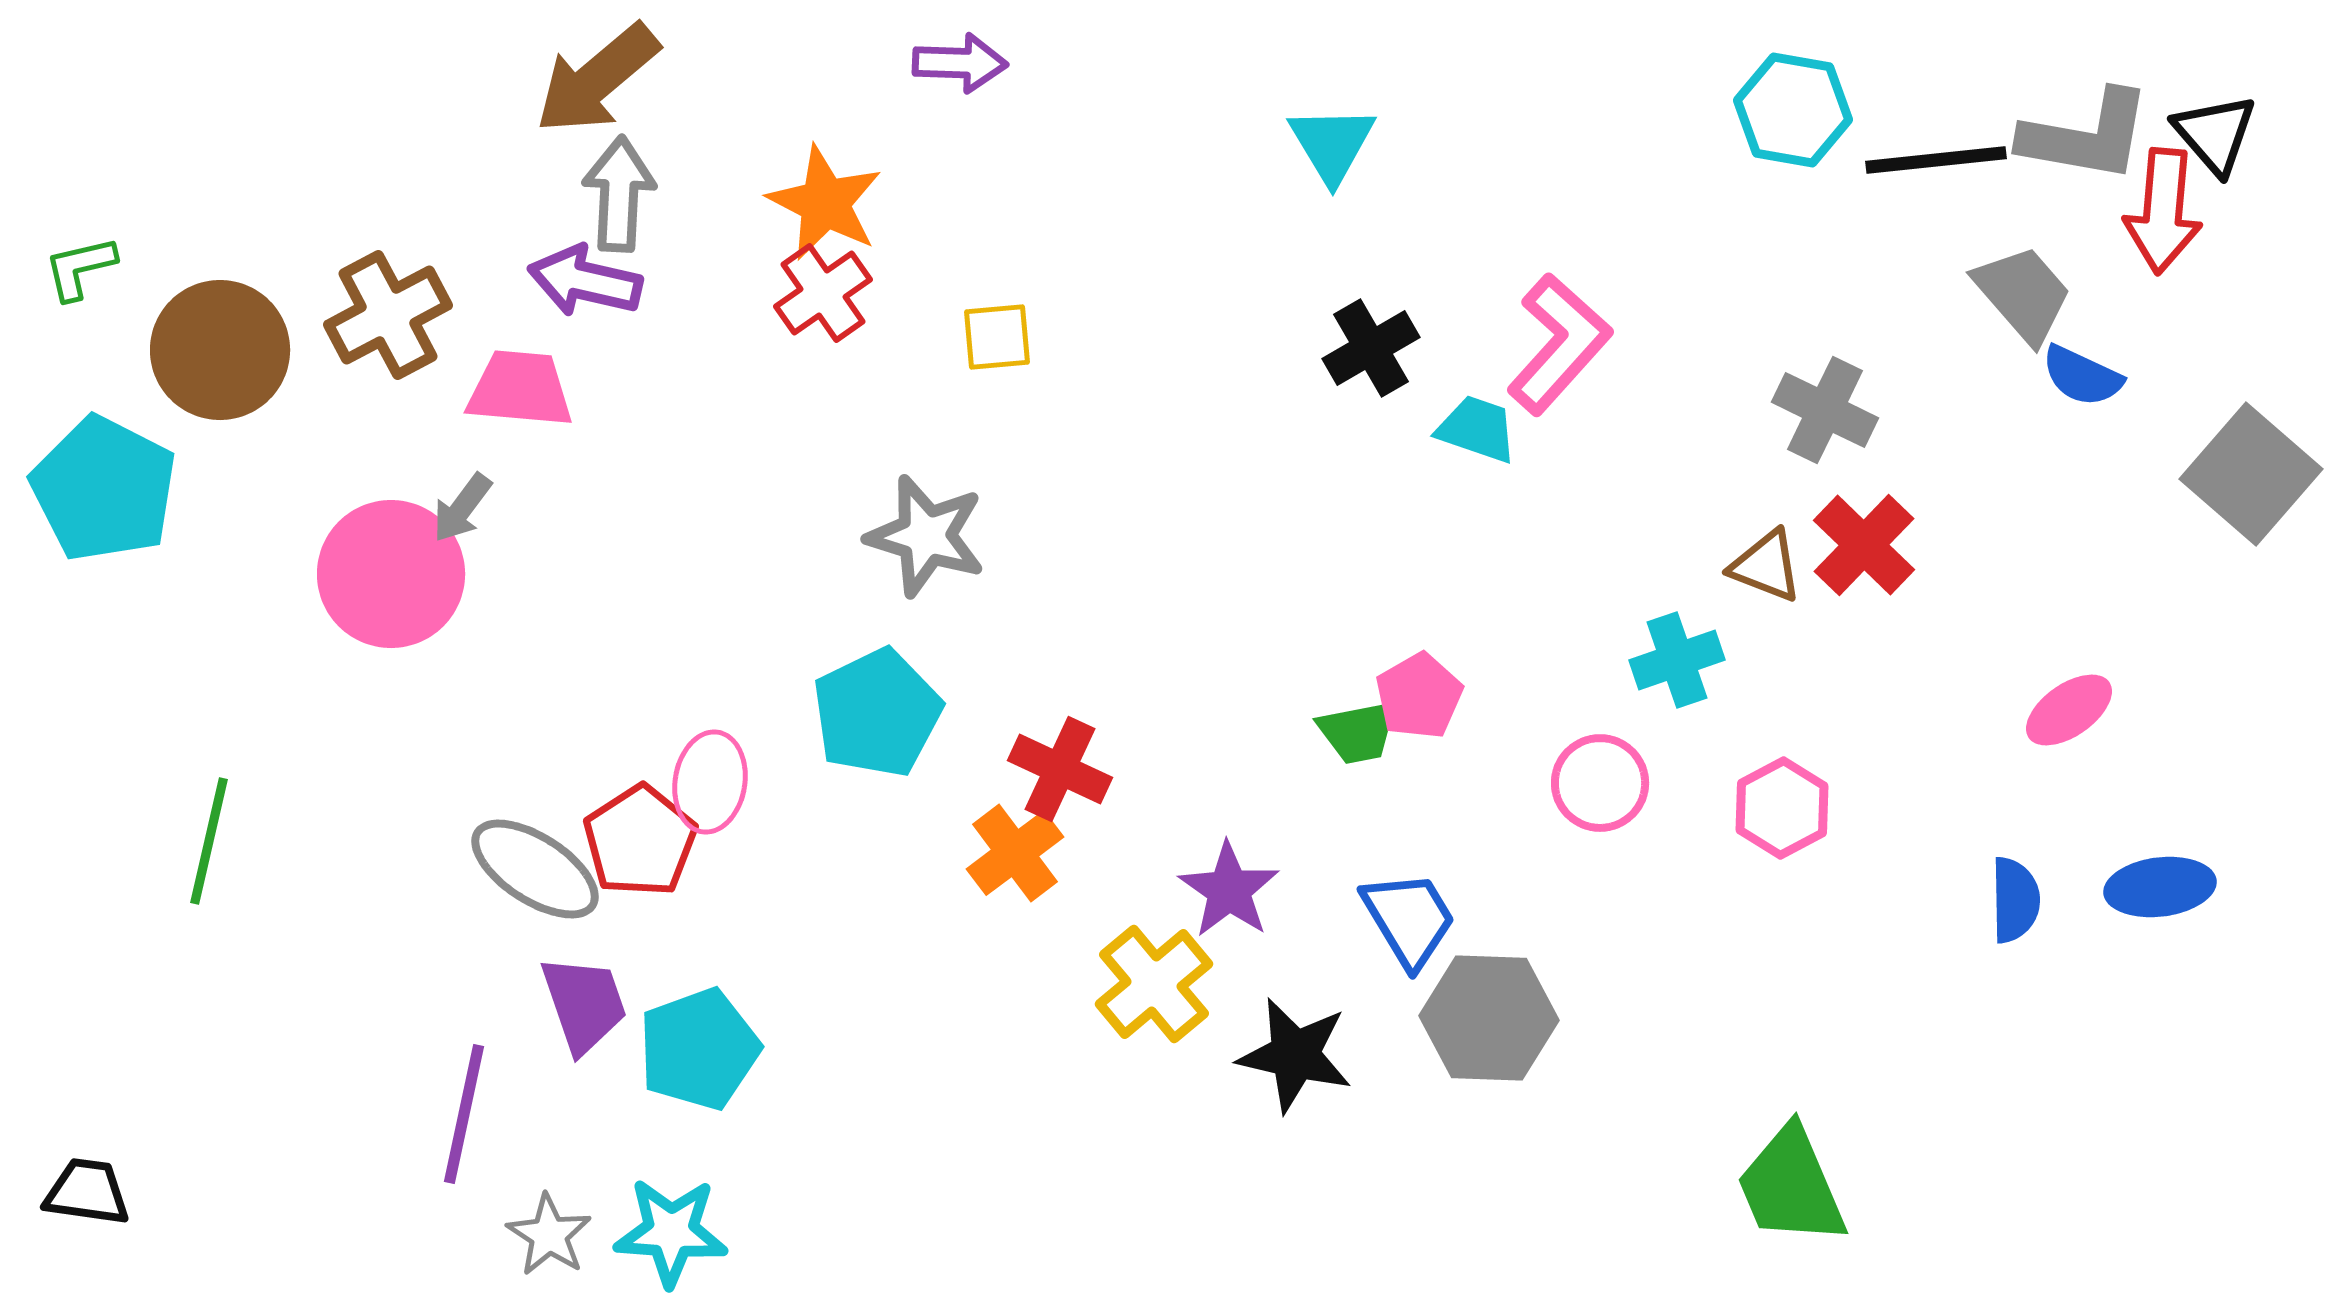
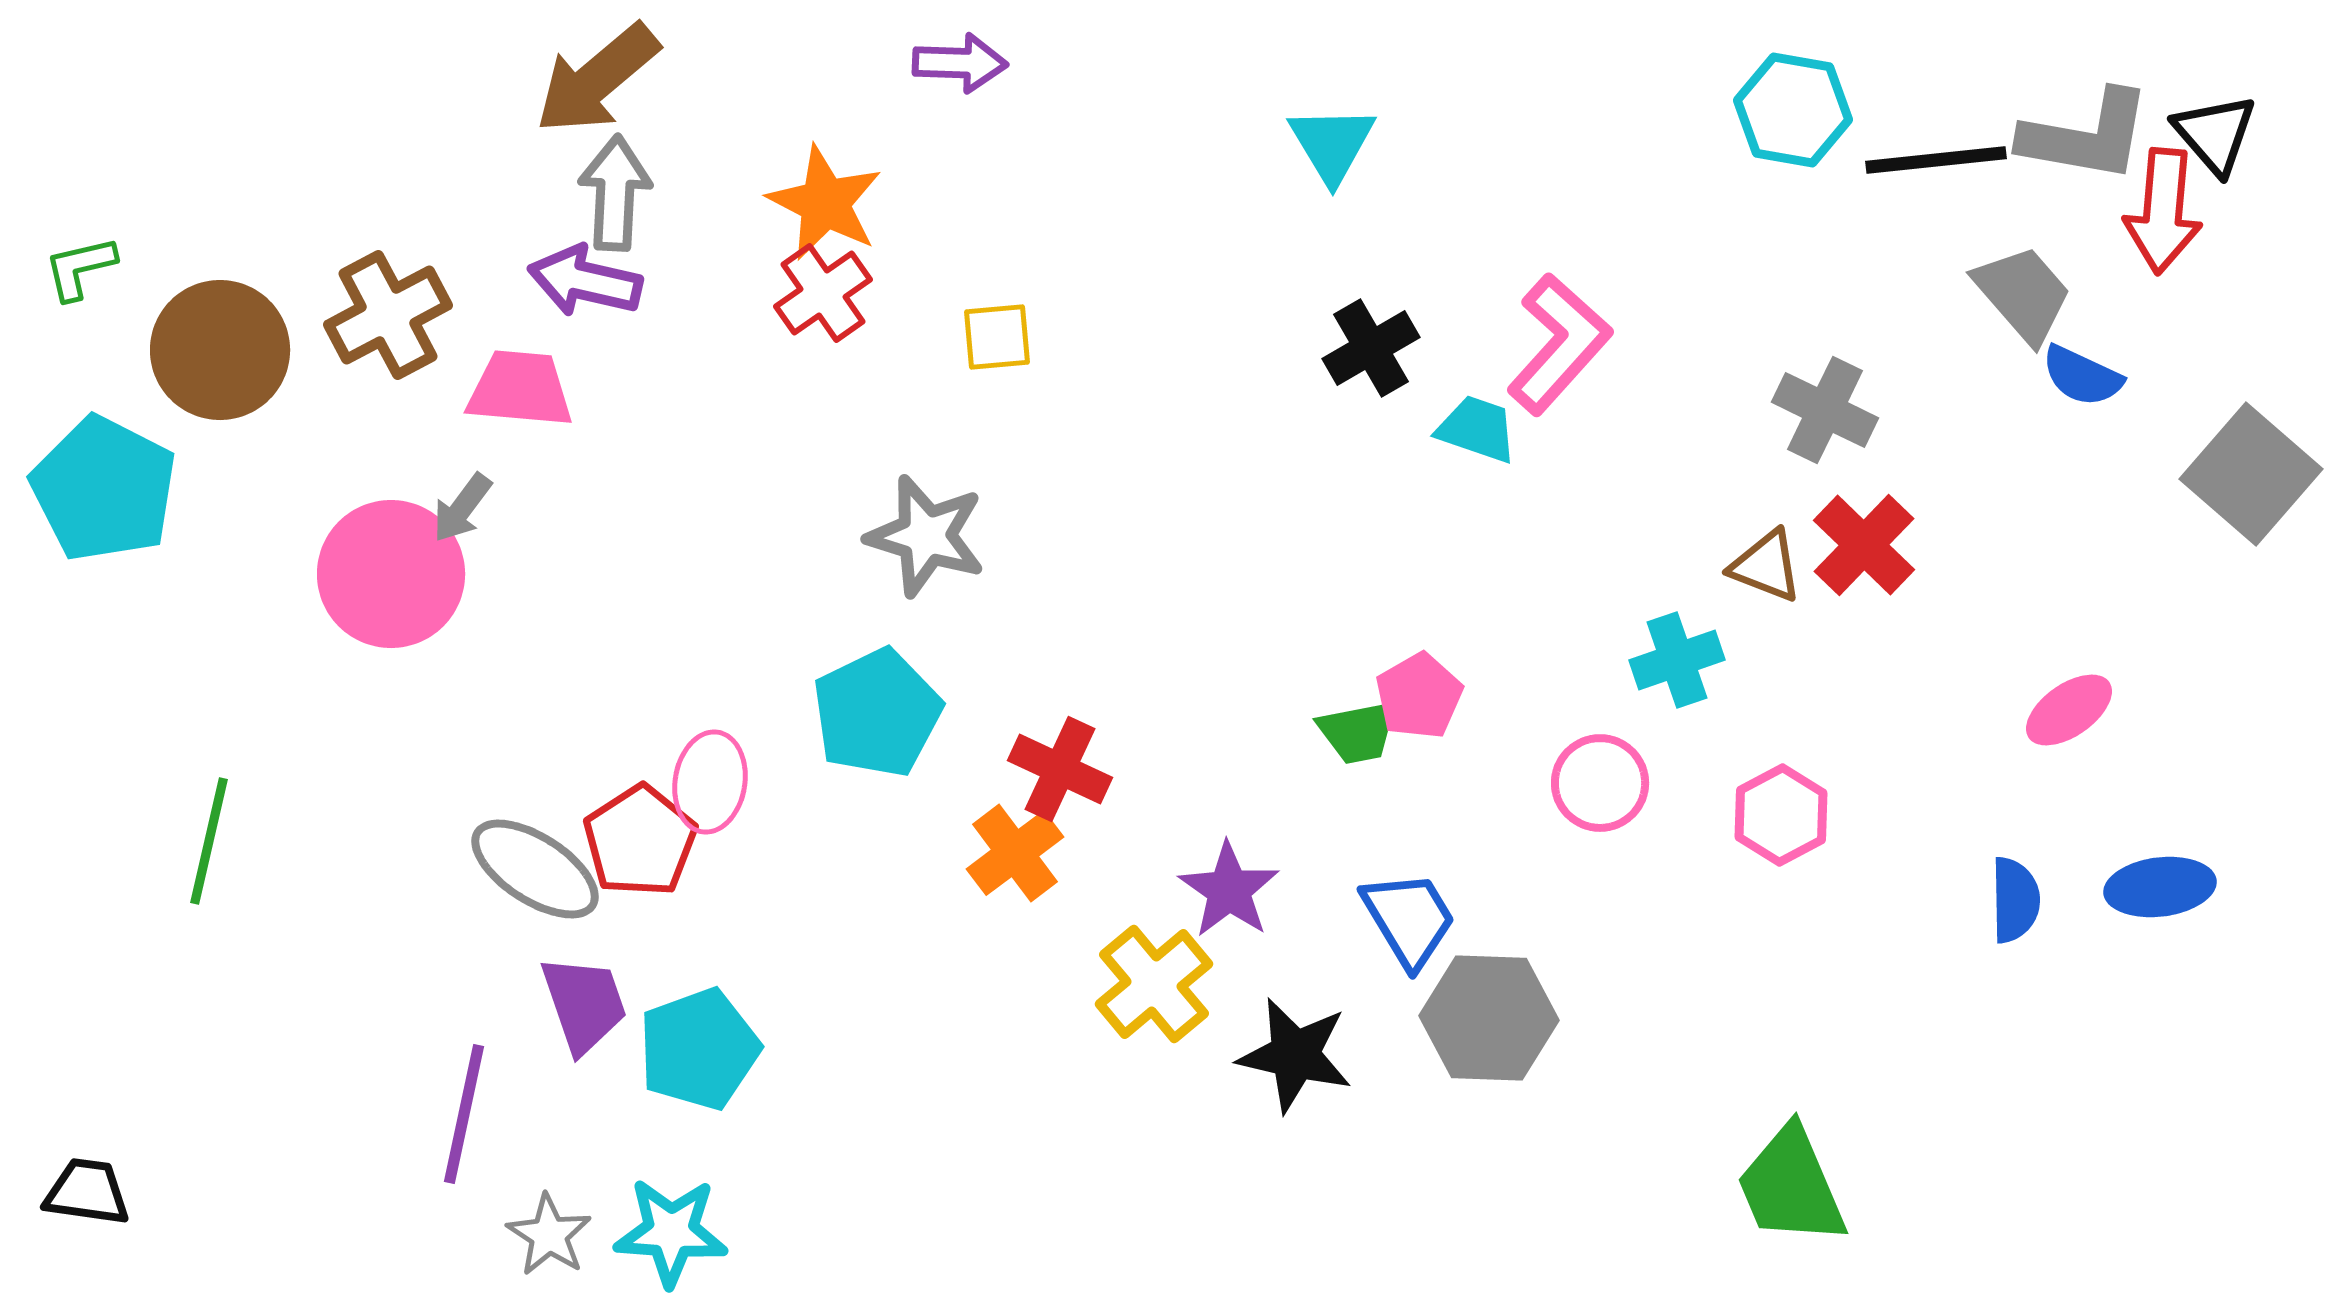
gray arrow at (619, 194): moved 4 px left, 1 px up
pink hexagon at (1782, 808): moved 1 px left, 7 px down
